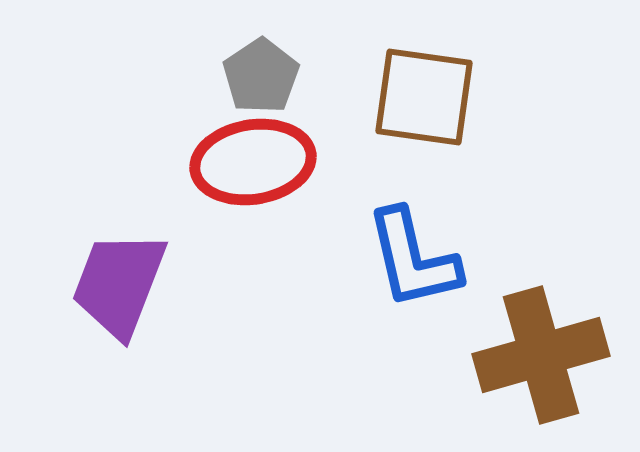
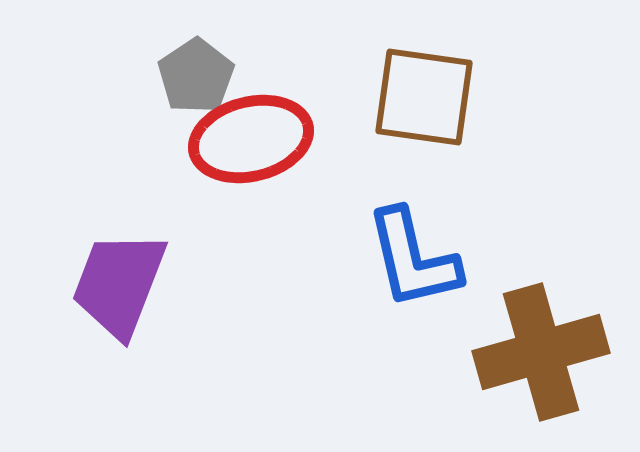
gray pentagon: moved 65 px left
red ellipse: moved 2 px left, 23 px up; rotated 5 degrees counterclockwise
brown cross: moved 3 px up
